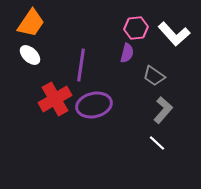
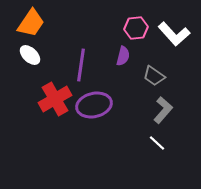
purple semicircle: moved 4 px left, 3 px down
